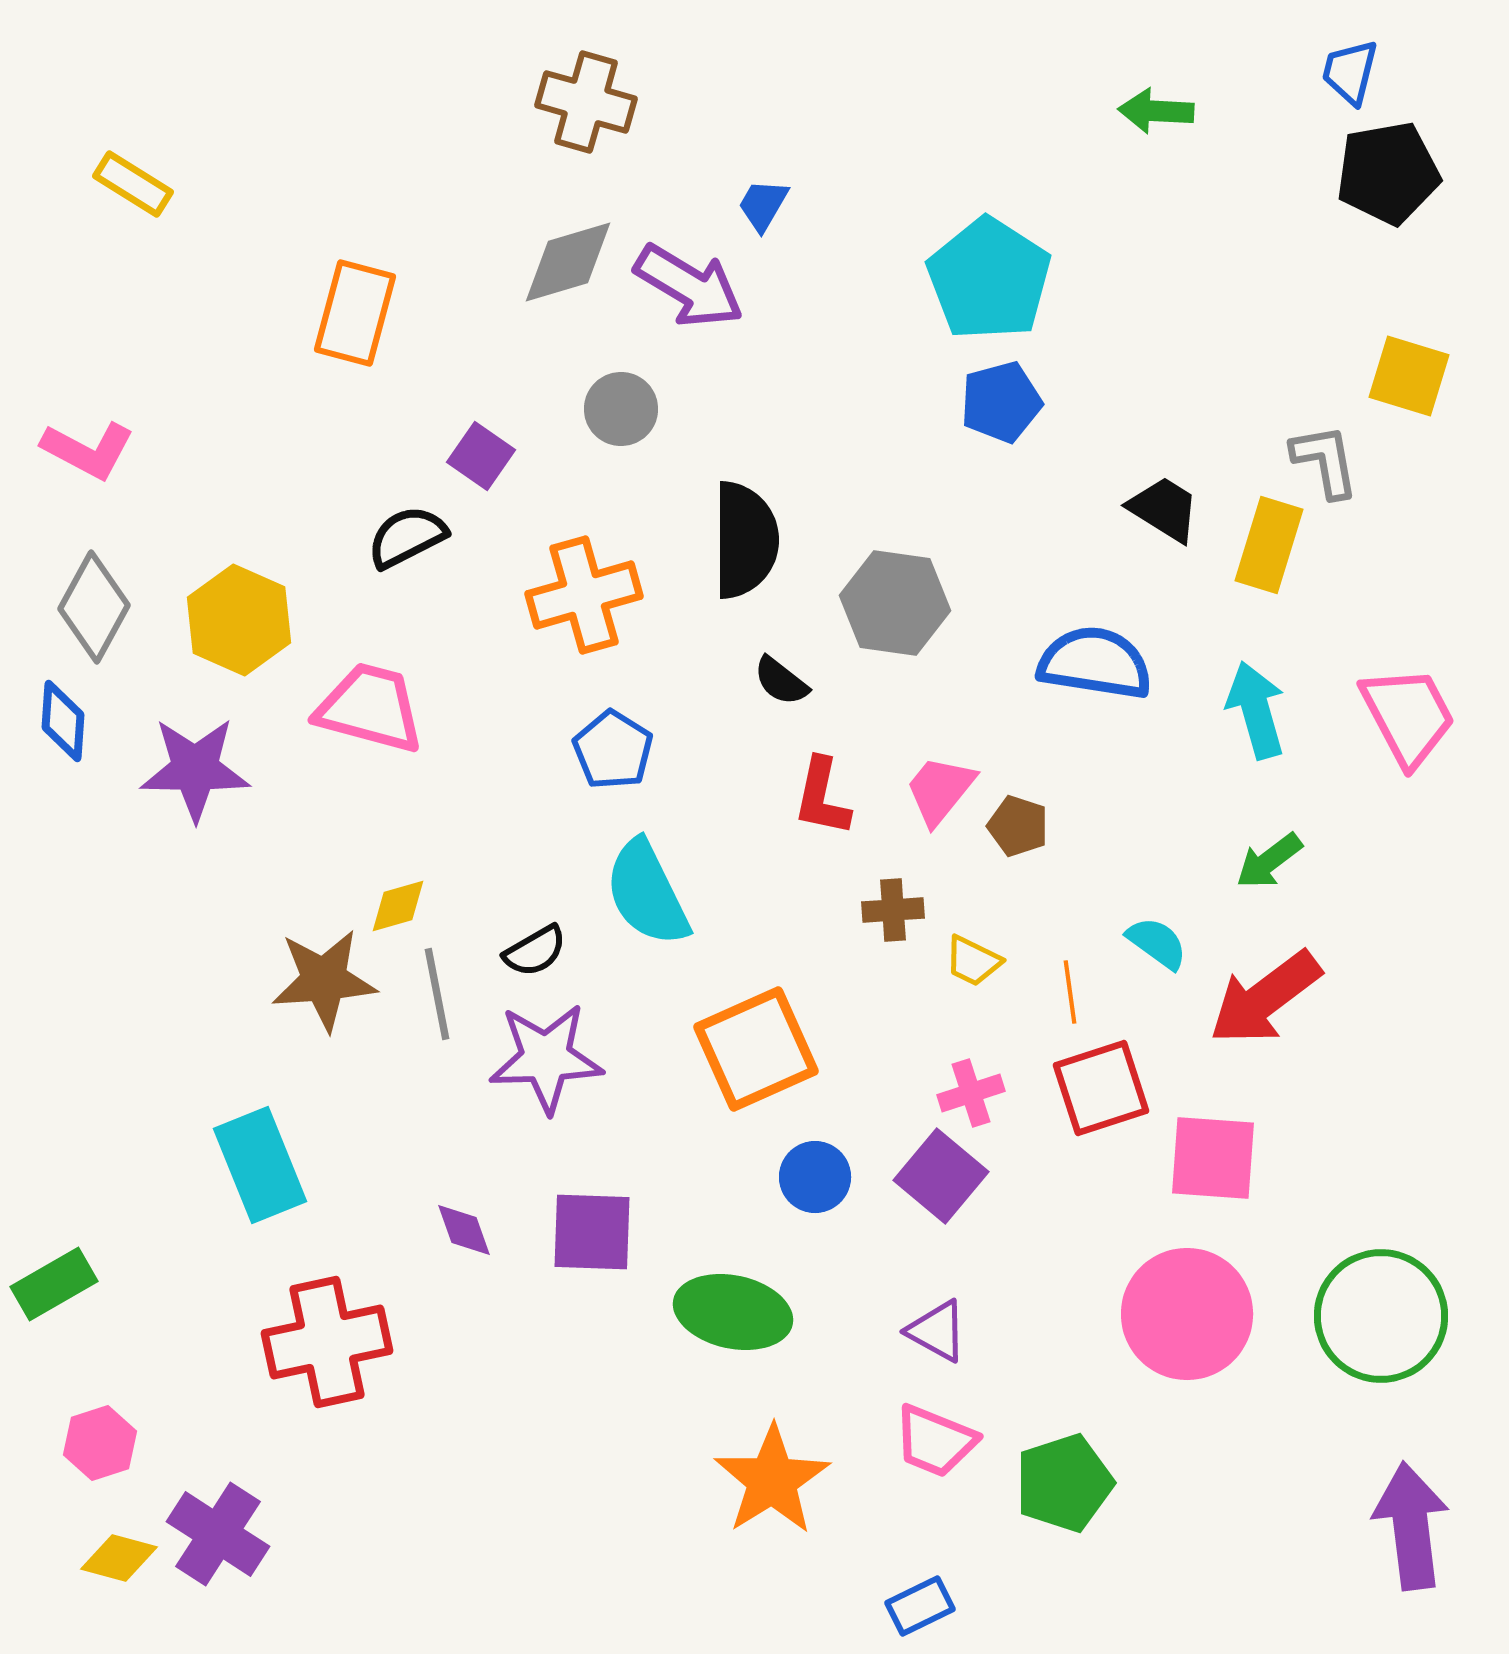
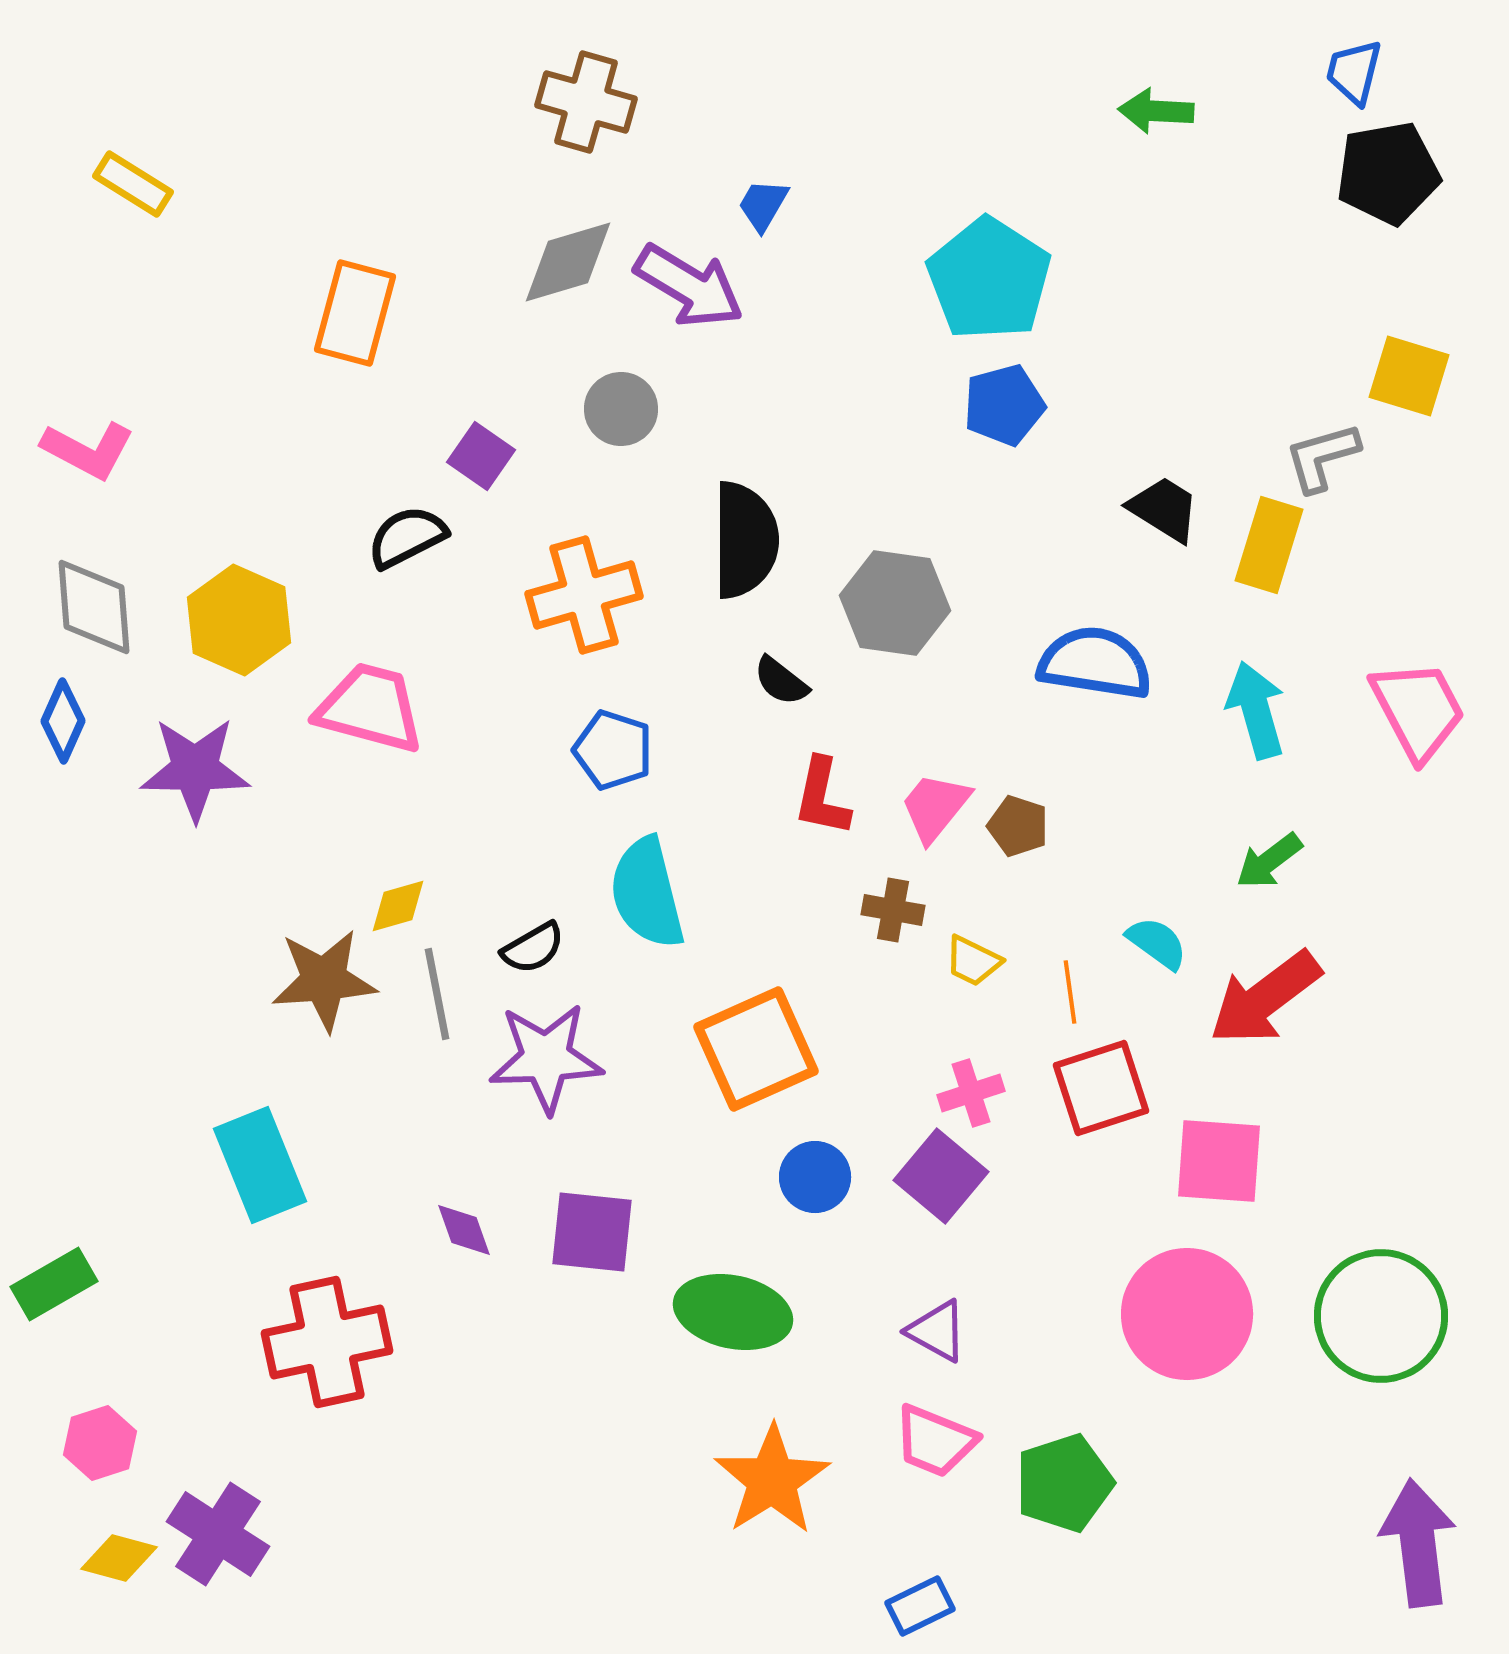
blue trapezoid at (1350, 72): moved 4 px right
blue pentagon at (1001, 402): moved 3 px right, 3 px down
gray L-shape at (1325, 461): moved 3 px left, 4 px up; rotated 96 degrees counterclockwise
gray diamond at (94, 607): rotated 33 degrees counterclockwise
pink trapezoid at (1408, 716): moved 10 px right, 6 px up
blue diamond at (63, 721): rotated 20 degrees clockwise
blue pentagon at (613, 750): rotated 14 degrees counterclockwise
pink trapezoid at (940, 790): moved 5 px left, 17 px down
cyan semicircle at (647, 893): rotated 12 degrees clockwise
brown cross at (893, 910): rotated 14 degrees clockwise
black semicircle at (535, 951): moved 2 px left, 3 px up
pink square at (1213, 1158): moved 6 px right, 3 px down
purple square at (592, 1232): rotated 4 degrees clockwise
purple arrow at (1411, 1526): moved 7 px right, 17 px down
